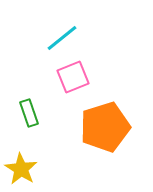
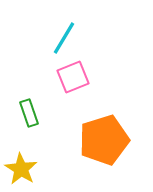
cyan line: moved 2 px right; rotated 20 degrees counterclockwise
orange pentagon: moved 1 px left, 13 px down
